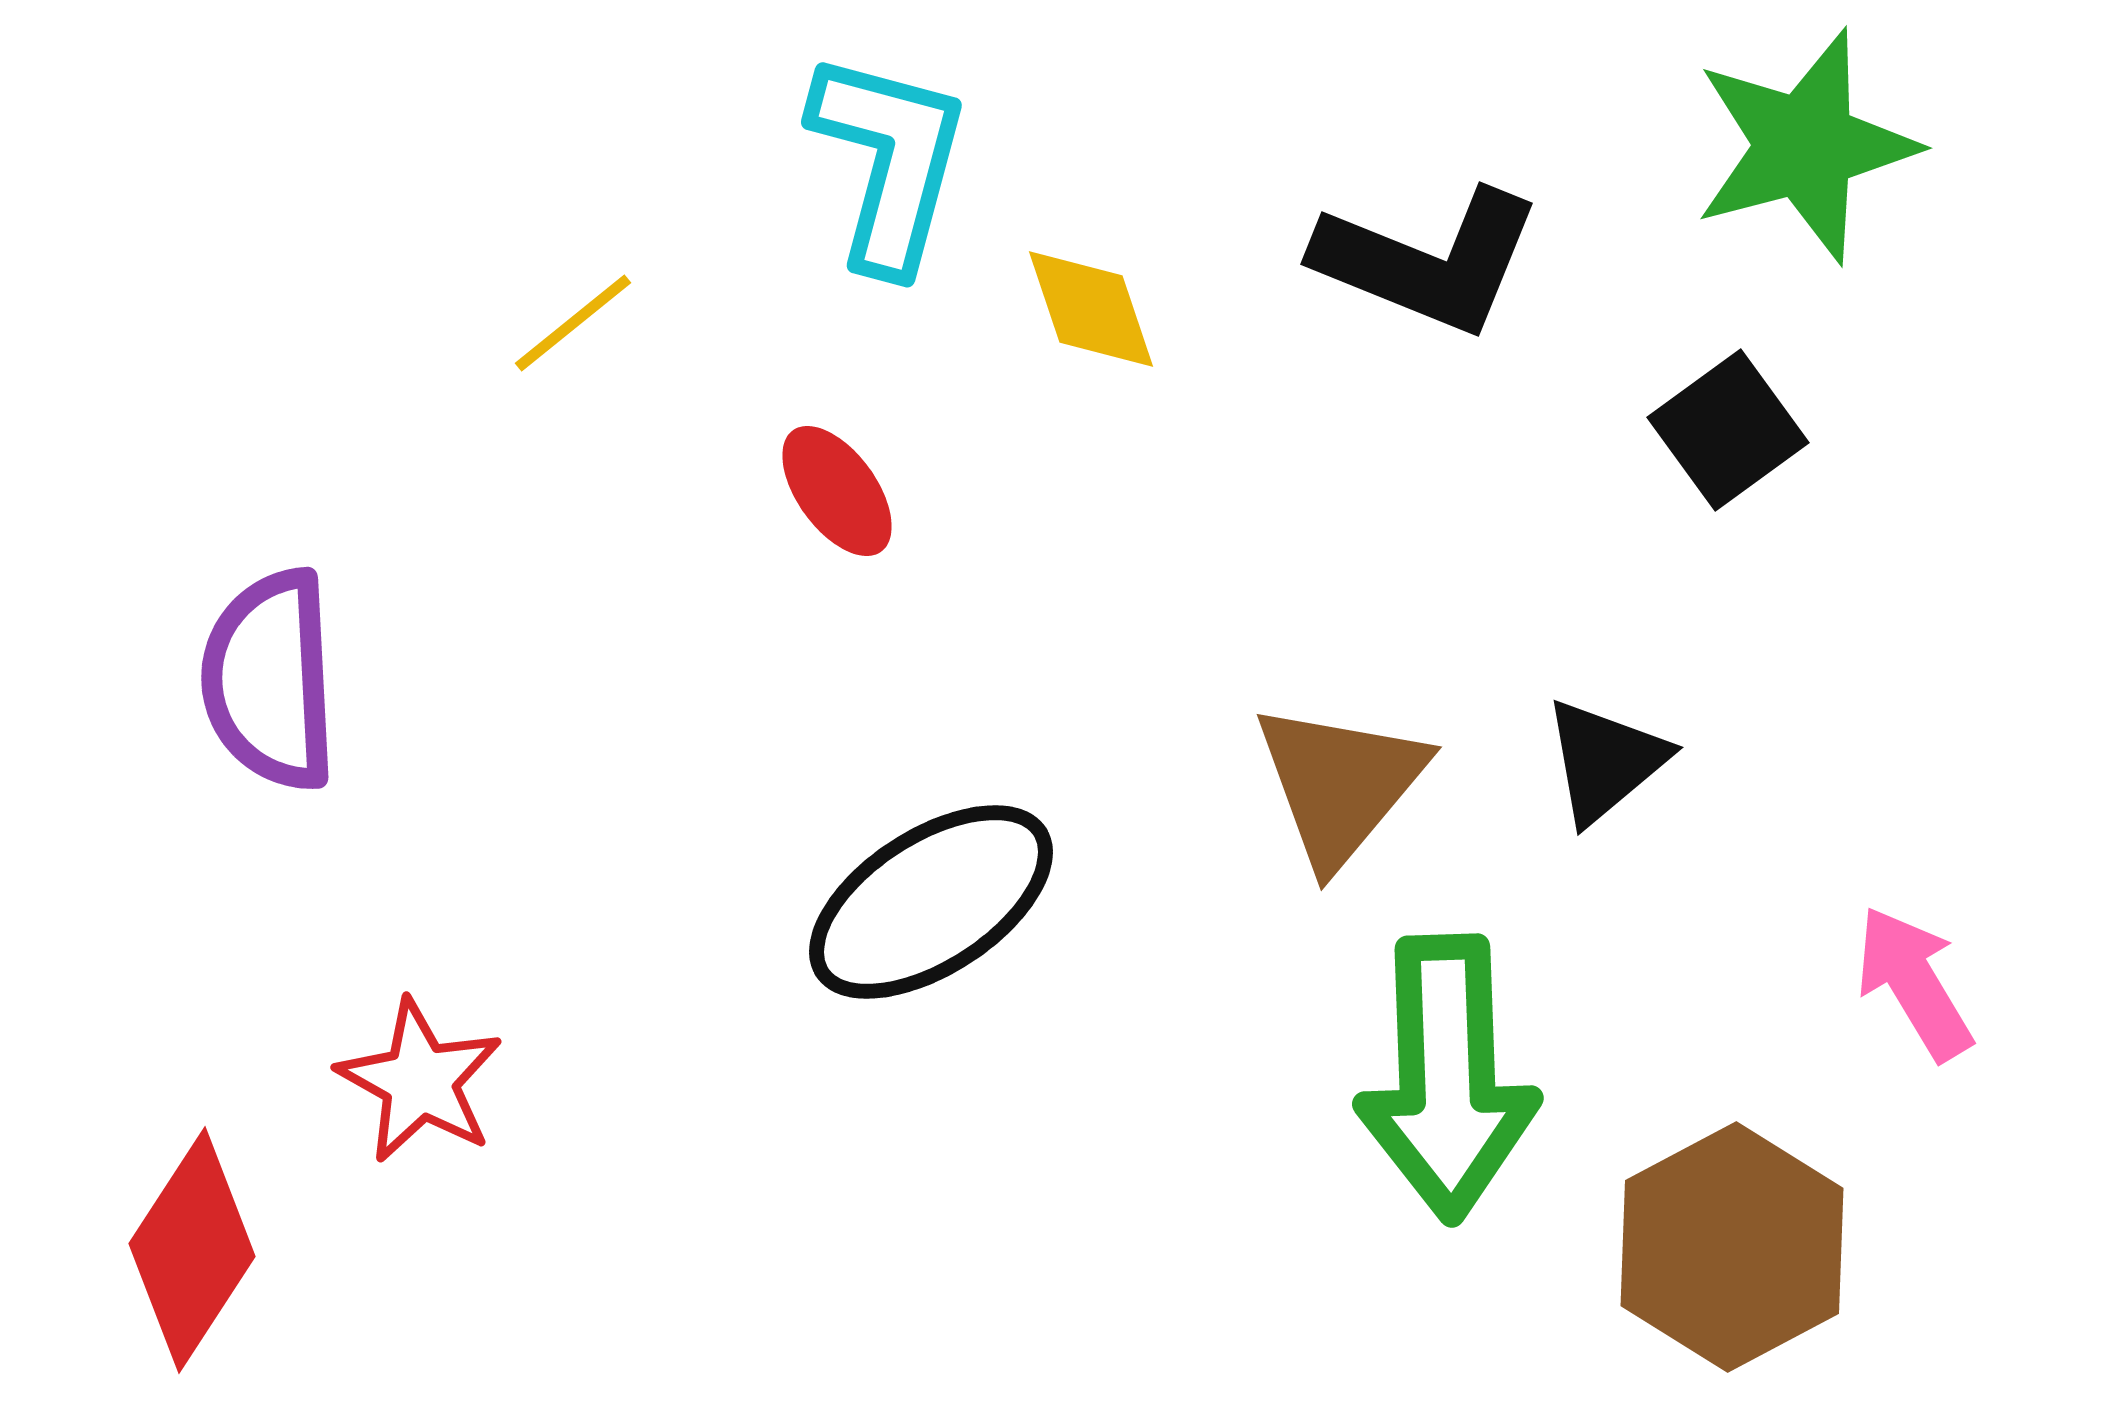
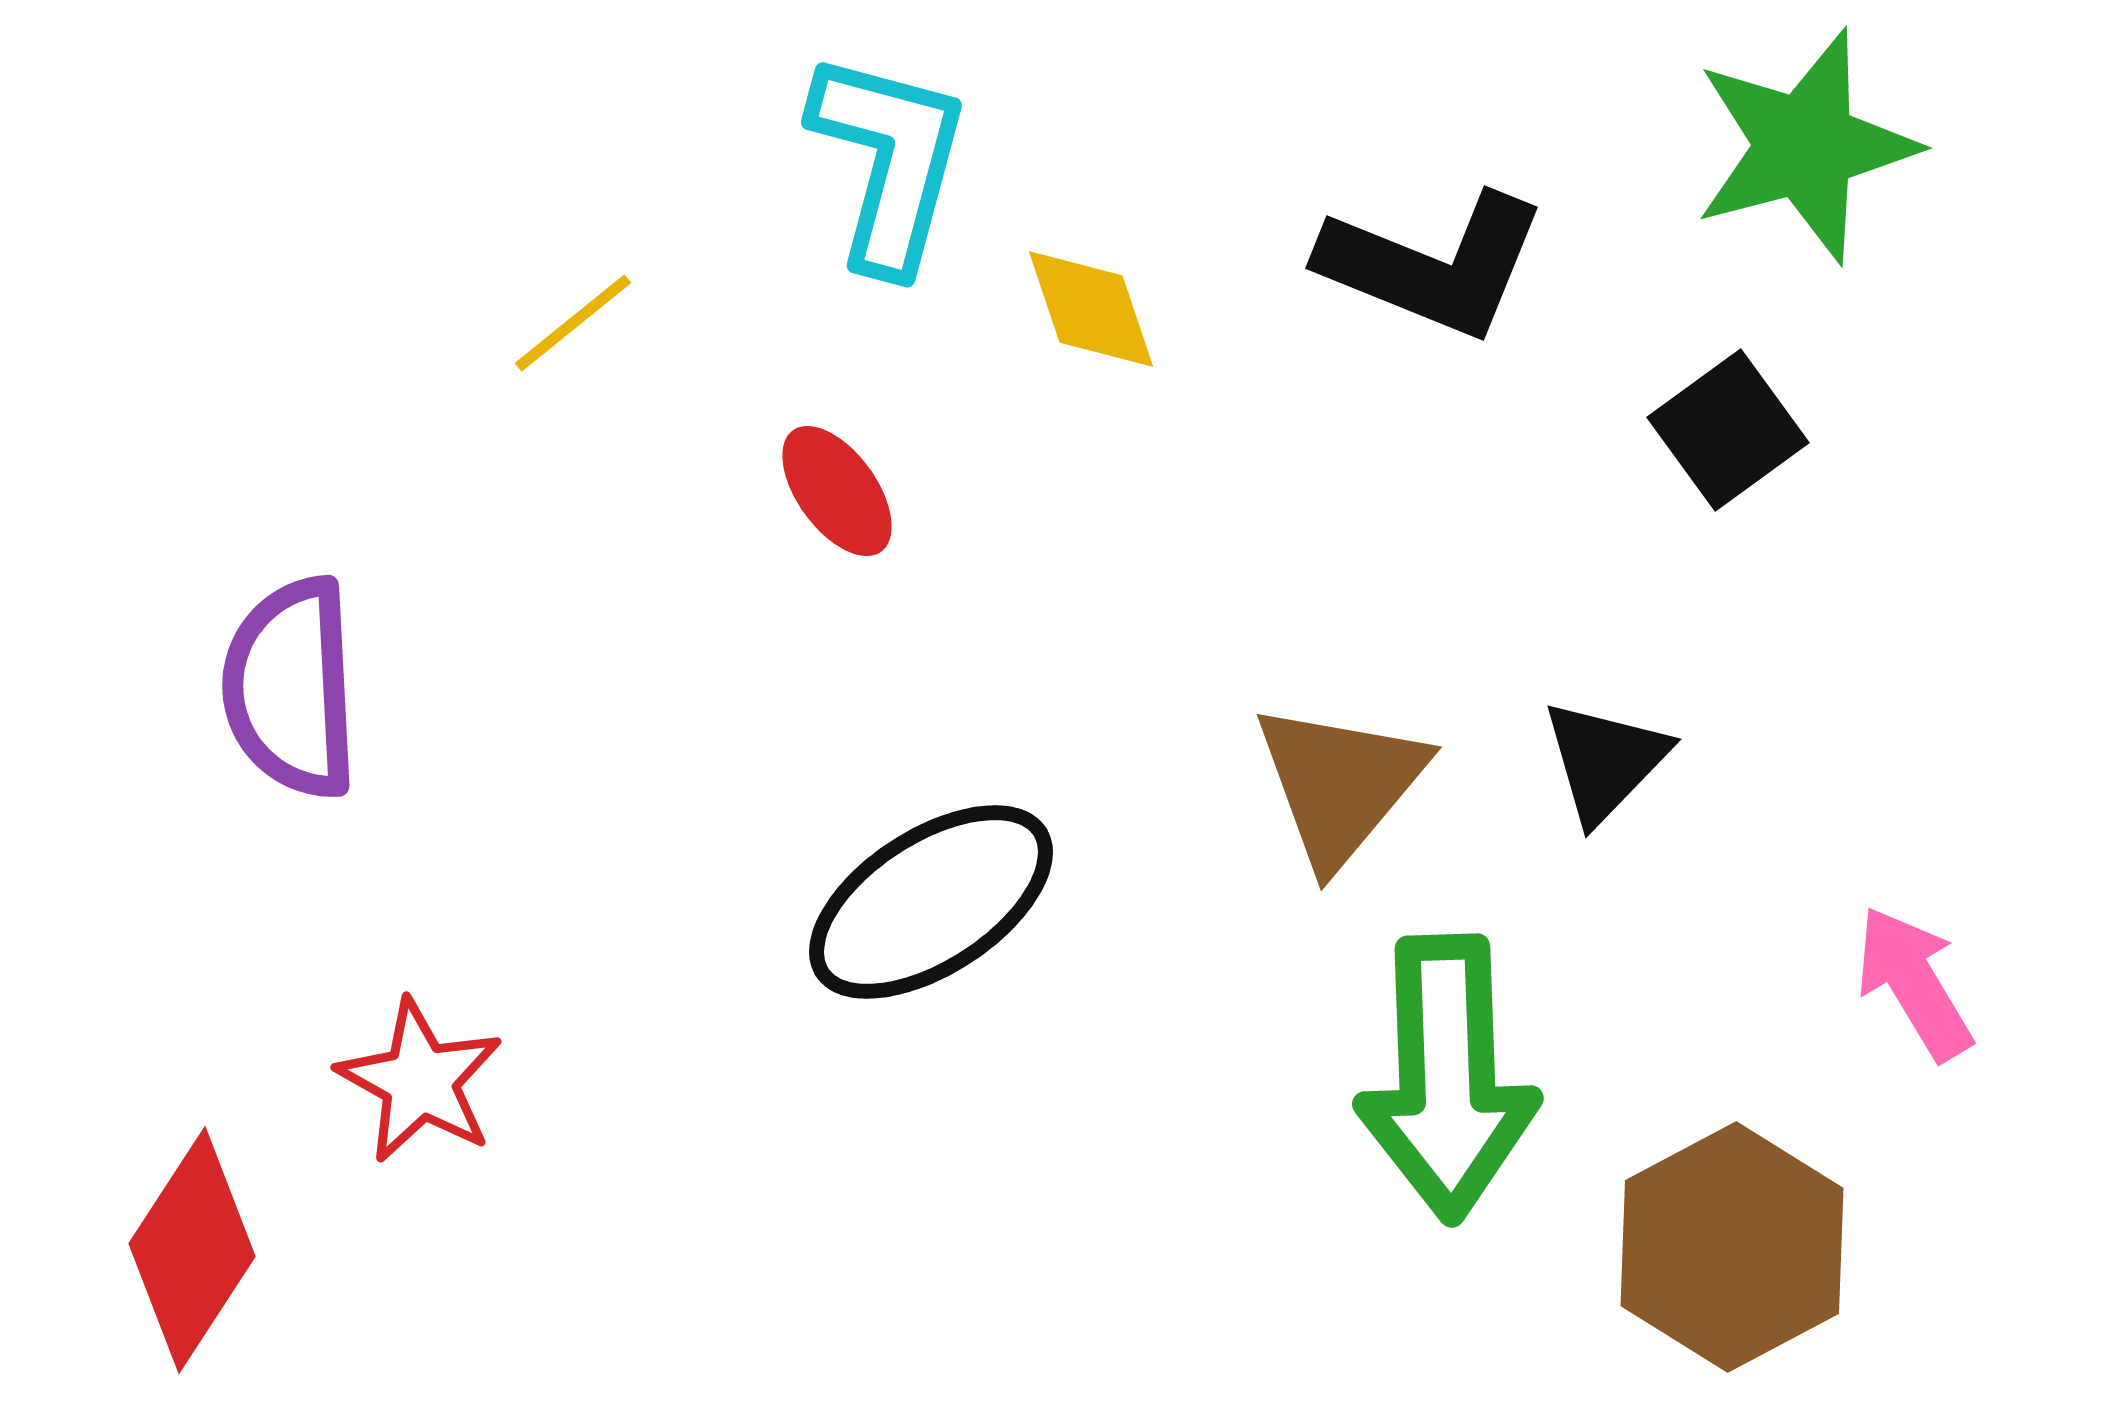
black L-shape: moved 5 px right, 4 px down
purple semicircle: moved 21 px right, 8 px down
black triangle: rotated 6 degrees counterclockwise
